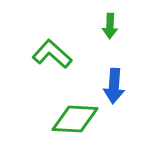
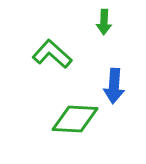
green arrow: moved 6 px left, 4 px up
